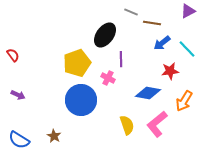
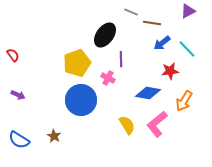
yellow semicircle: rotated 12 degrees counterclockwise
